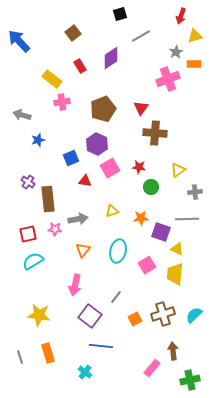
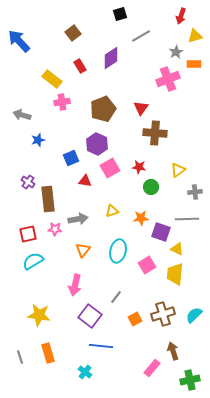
brown arrow at (173, 351): rotated 12 degrees counterclockwise
